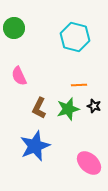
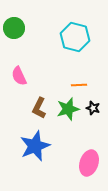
black star: moved 1 px left, 2 px down
pink ellipse: rotated 65 degrees clockwise
